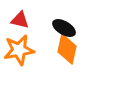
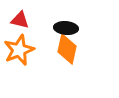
black ellipse: moved 2 px right; rotated 25 degrees counterclockwise
orange star: rotated 12 degrees counterclockwise
